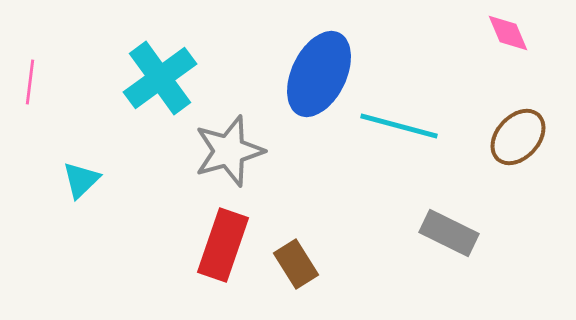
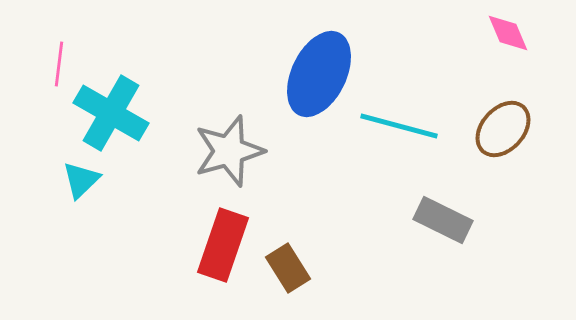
cyan cross: moved 49 px left, 35 px down; rotated 24 degrees counterclockwise
pink line: moved 29 px right, 18 px up
brown ellipse: moved 15 px left, 8 px up
gray rectangle: moved 6 px left, 13 px up
brown rectangle: moved 8 px left, 4 px down
